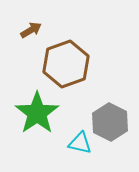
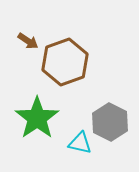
brown arrow: moved 3 px left, 11 px down; rotated 65 degrees clockwise
brown hexagon: moved 1 px left, 2 px up
green star: moved 5 px down
